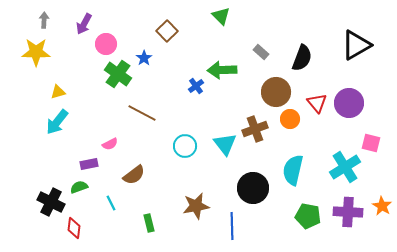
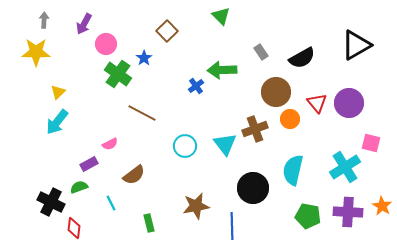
gray rectangle: rotated 14 degrees clockwise
black semicircle: rotated 40 degrees clockwise
yellow triangle: rotated 28 degrees counterclockwise
purple rectangle: rotated 18 degrees counterclockwise
